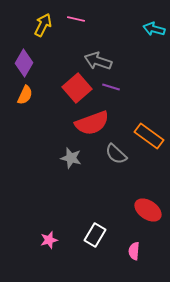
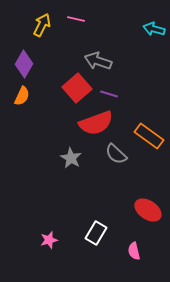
yellow arrow: moved 1 px left
purple diamond: moved 1 px down
purple line: moved 2 px left, 7 px down
orange semicircle: moved 3 px left, 1 px down
red semicircle: moved 4 px right
gray star: rotated 15 degrees clockwise
white rectangle: moved 1 px right, 2 px up
pink semicircle: rotated 18 degrees counterclockwise
